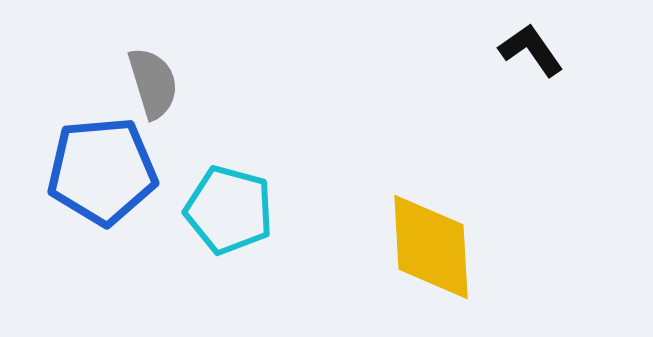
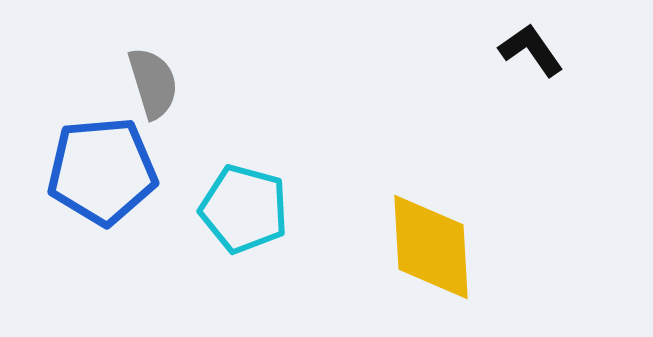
cyan pentagon: moved 15 px right, 1 px up
